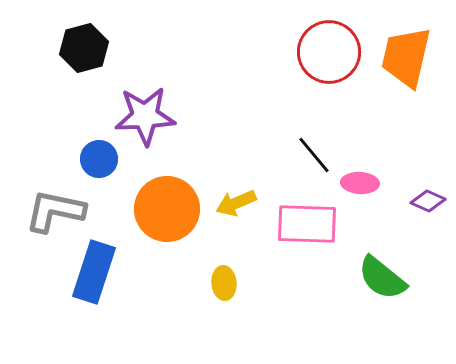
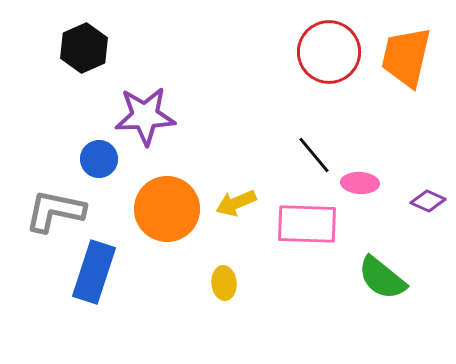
black hexagon: rotated 9 degrees counterclockwise
